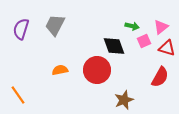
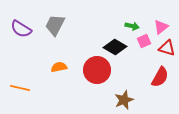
purple semicircle: rotated 75 degrees counterclockwise
black diamond: moved 1 px right, 1 px down; rotated 40 degrees counterclockwise
orange semicircle: moved 1 px left, 3 px up
orange line: moved 2 px right, 7 px up; rotated 42 degrees counterclockwise
